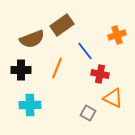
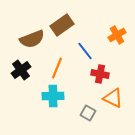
orange cross: rotated 12 degrees counterclockwise
black cross: rotated 36 degrees counterclockwise
cyan cross: moved 23 px right, 9 px up
